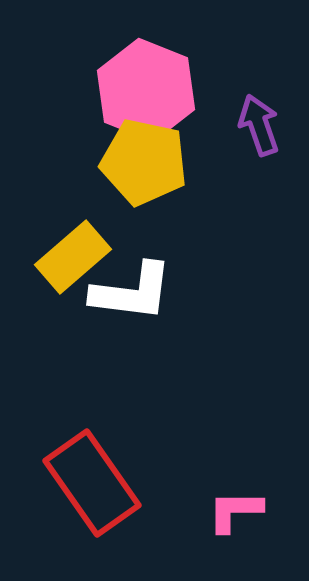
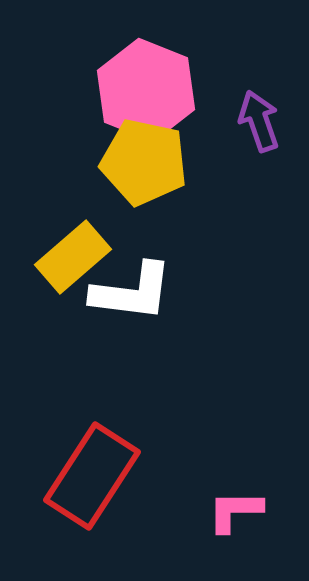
purple arrow: moved 4 px up
red rectangle: moved 7 px up; rotated 68 degrees clockwise
